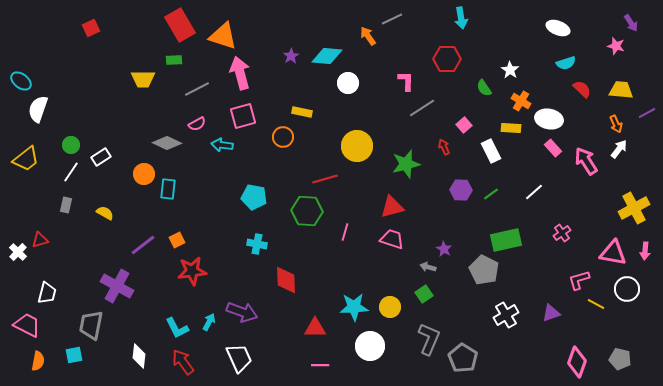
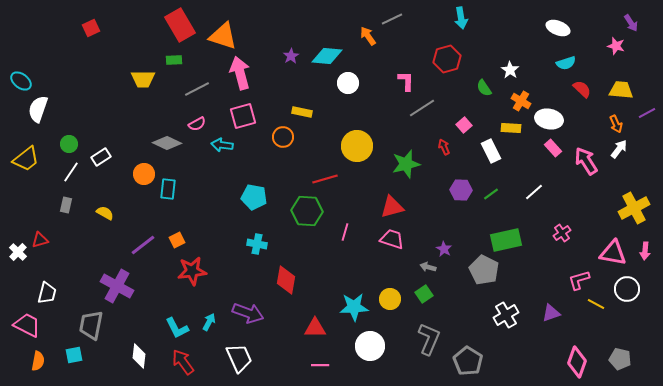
red hexagon at (447, 59): rotated 16 degrees counterclockwise
green circle at (71, 145): moved 2 px left, 1 px up
red diamond at (286, 280): rotated 12 degrees clockwise
yellow circle at (390, 307): moved 8 px up
purple arrow at (242, 312): moved 6 px right, 1 px down
gray pentagon at (463, 358): moved 5 px right, 3 px down
